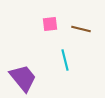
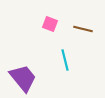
pink square: rotated 28 degrees clockwise
brown line: moved 2 px right
